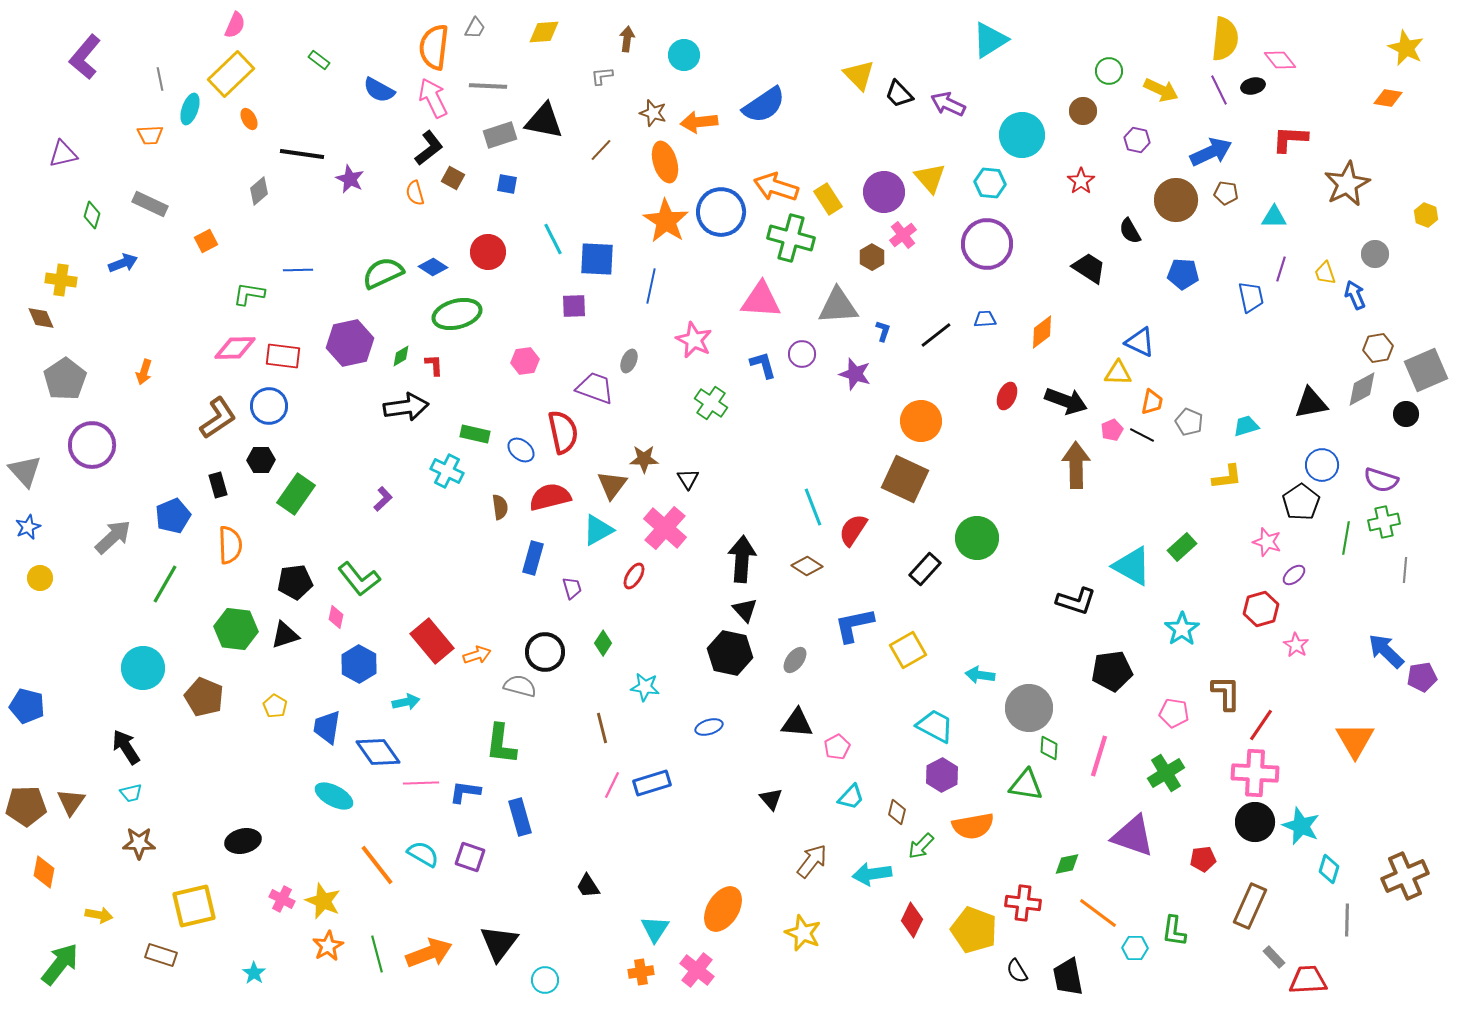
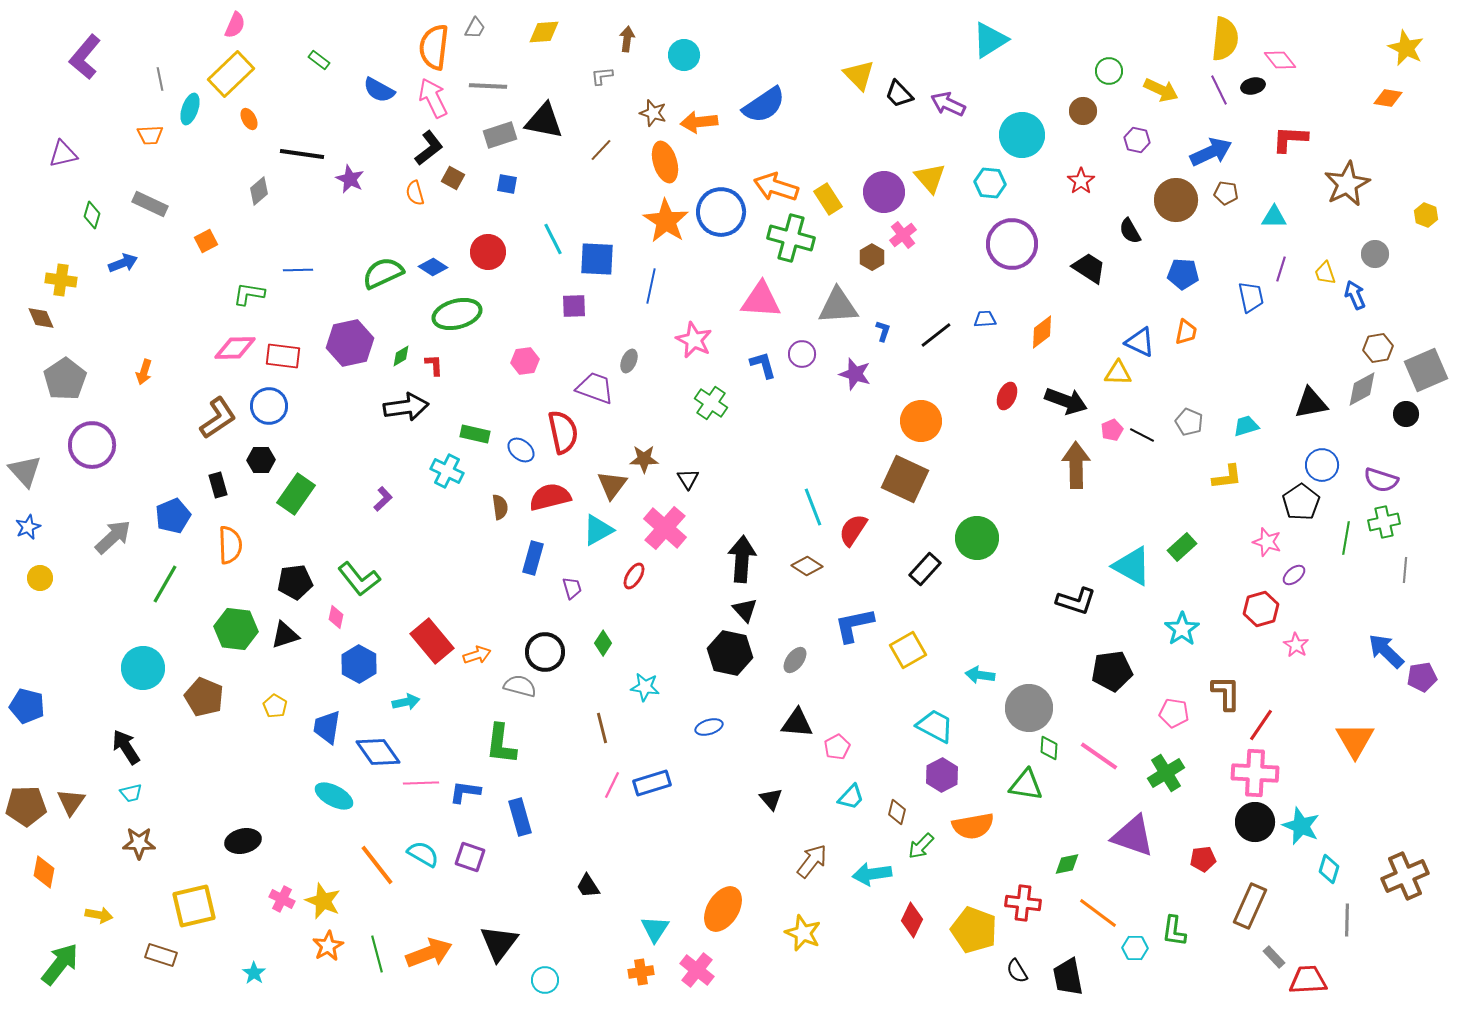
purple circle at (987, 244): moved 25 px right
orange trapezoid at (1152, 402): moved 34 px right, 70 px up
pink line at (1099, 756): rotated 72 degrees counterclockwise
